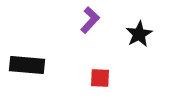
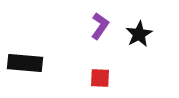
purple L-shape: moved 10 px right, 6 px down; rotated 8 degrees counterclockwise
black rectangle: moved 2 px left, 2 px up
